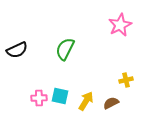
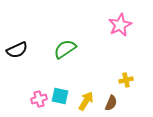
green semicircle: rotated 30 degrees clockwise
pink cross: moved 1 px down; rotated 14 degrees counterclockwise
brown semicircle: rotated 140 degrees clockwise
